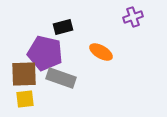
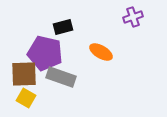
gray rectangle: moved 1 px up
yellow square: moved 1 px right, 1 px up; rotated 36 degrees clockwise
